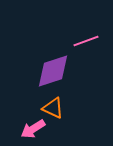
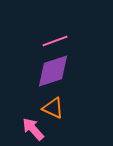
pink line: moved 31 px left
pink arrow: rotated 80 degrees clockwise
